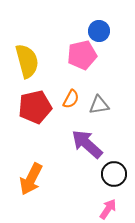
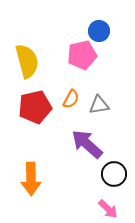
orange arrow: rotated 28 degrees counterclockwise
pink arrow: rotated 100 degrees clockwise
